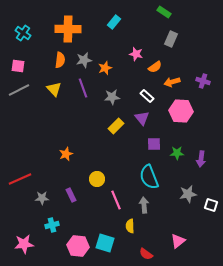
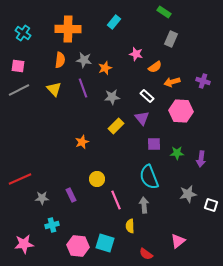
gray star at (84, 60): rotated 21 degrees clockwise
orange star at (66, 154): moved 16 px right, 12 px up
